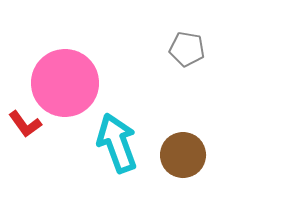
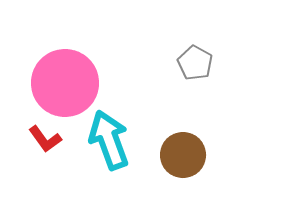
gray pentagon: moved 8 px right, 14 px down; rotated 20 degrees clockwise
red L-shape: moved 20 px right, 15 px down
cyan arrow: moved 8 px left, 3 px up
